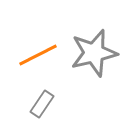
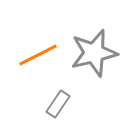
gray rectangle: moved 16 px right
